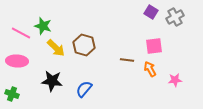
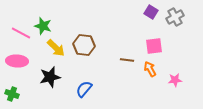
brown hexagon: rotated 10 degrees counterclockwise
black star: moved 2 px left, 4 px up; rotated 20 degrees counterclockwise
